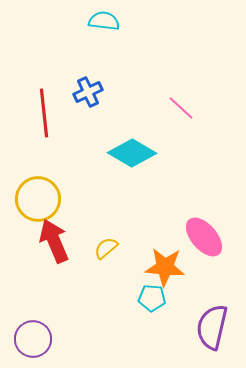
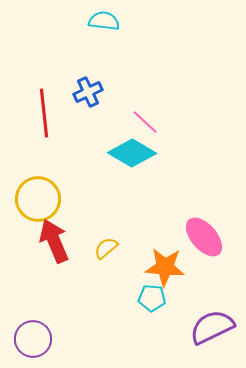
pink line: moved 36 px left, 14 px down
purple semicircle: rotated 51 degrees clockwise
